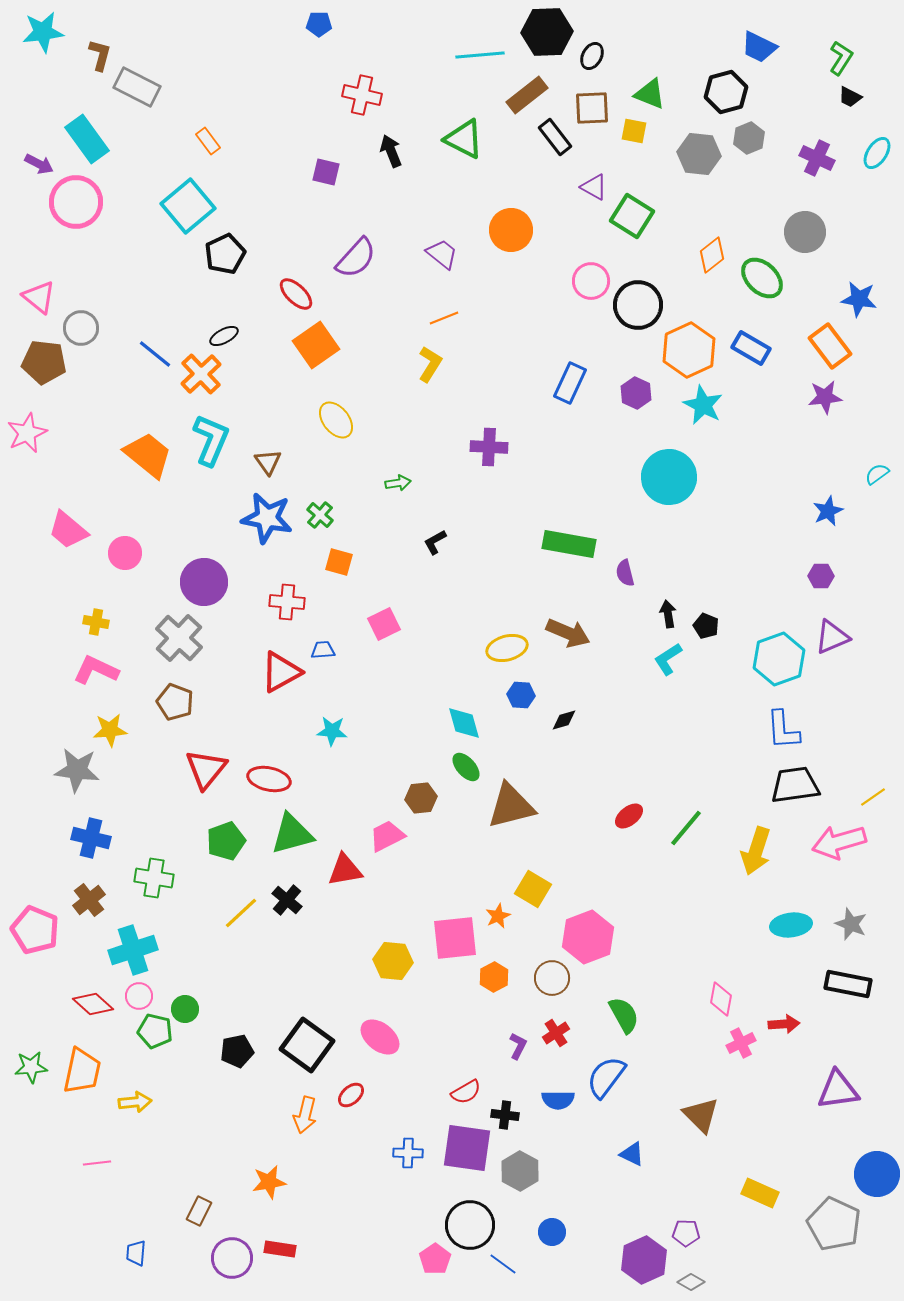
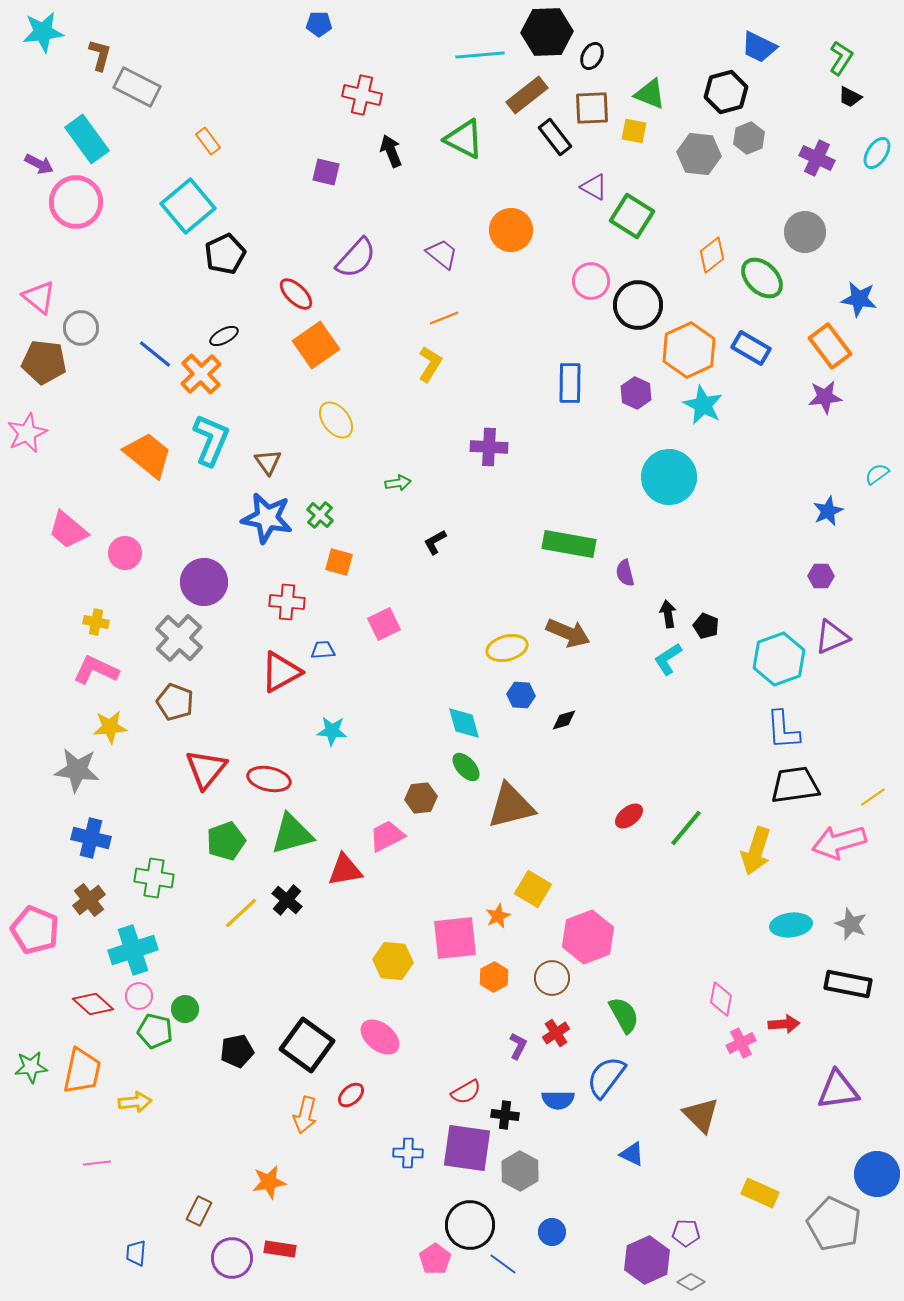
blue rectangle at (570, 383): rotated 24 degrees counterclockwise
yellow star at (110, 730): moved 3 px up
purple hexagon at (644, 1260): moved 3 px right
